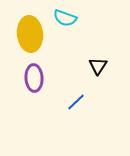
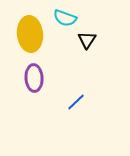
black triangle: moved 11 px left, 26 px up
